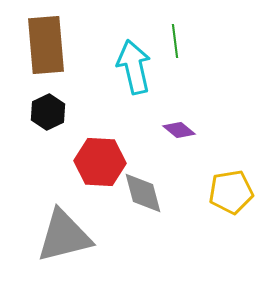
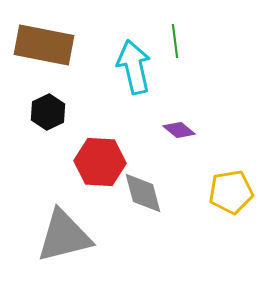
brown rectangle: moved 2 px left; rotated 74 degrees counterclockwise
